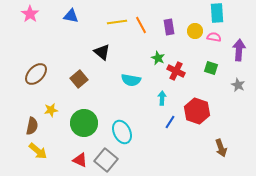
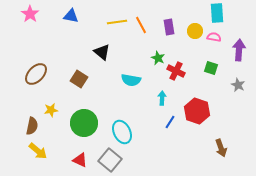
brown square: rotated 18 degrees counterclockwise
gray square: moved 4 px right
